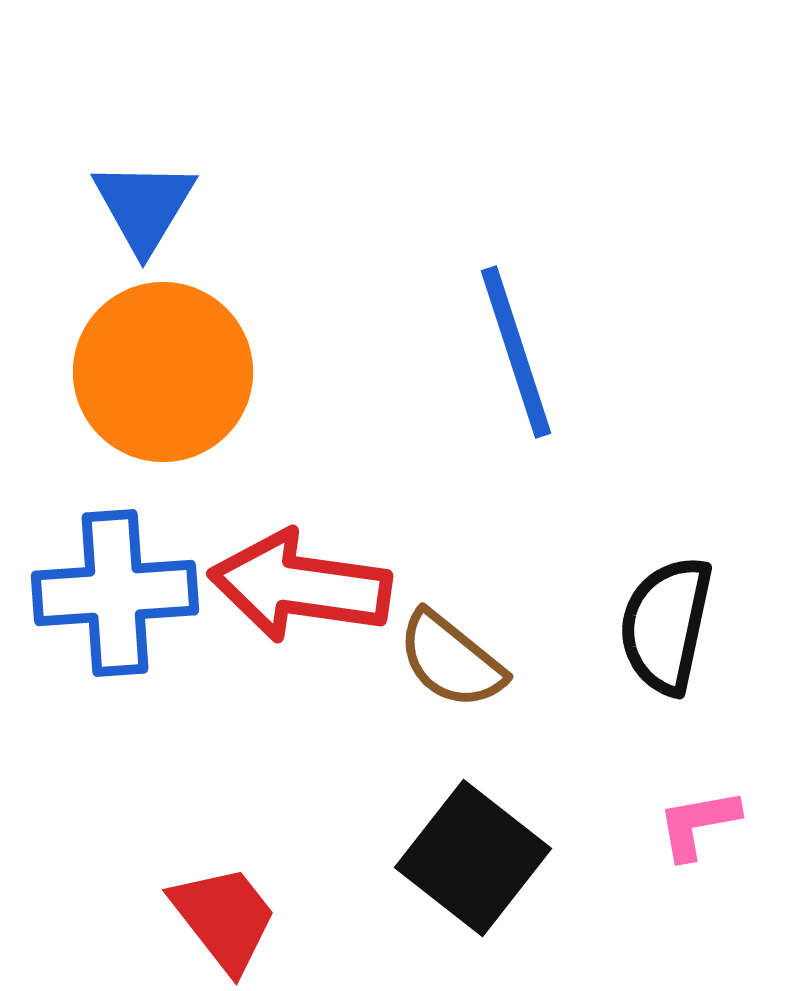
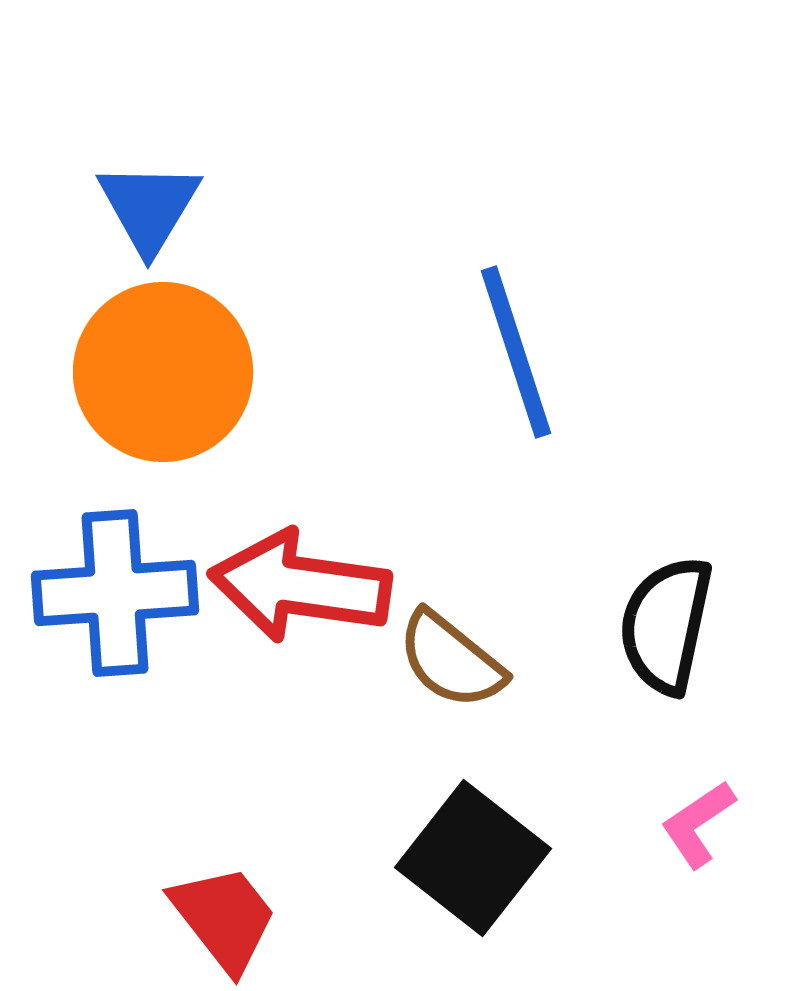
blue triangle: moved 5 px right, 1 px down
pink L-shape: rotated 24 degrees counterclockwise
